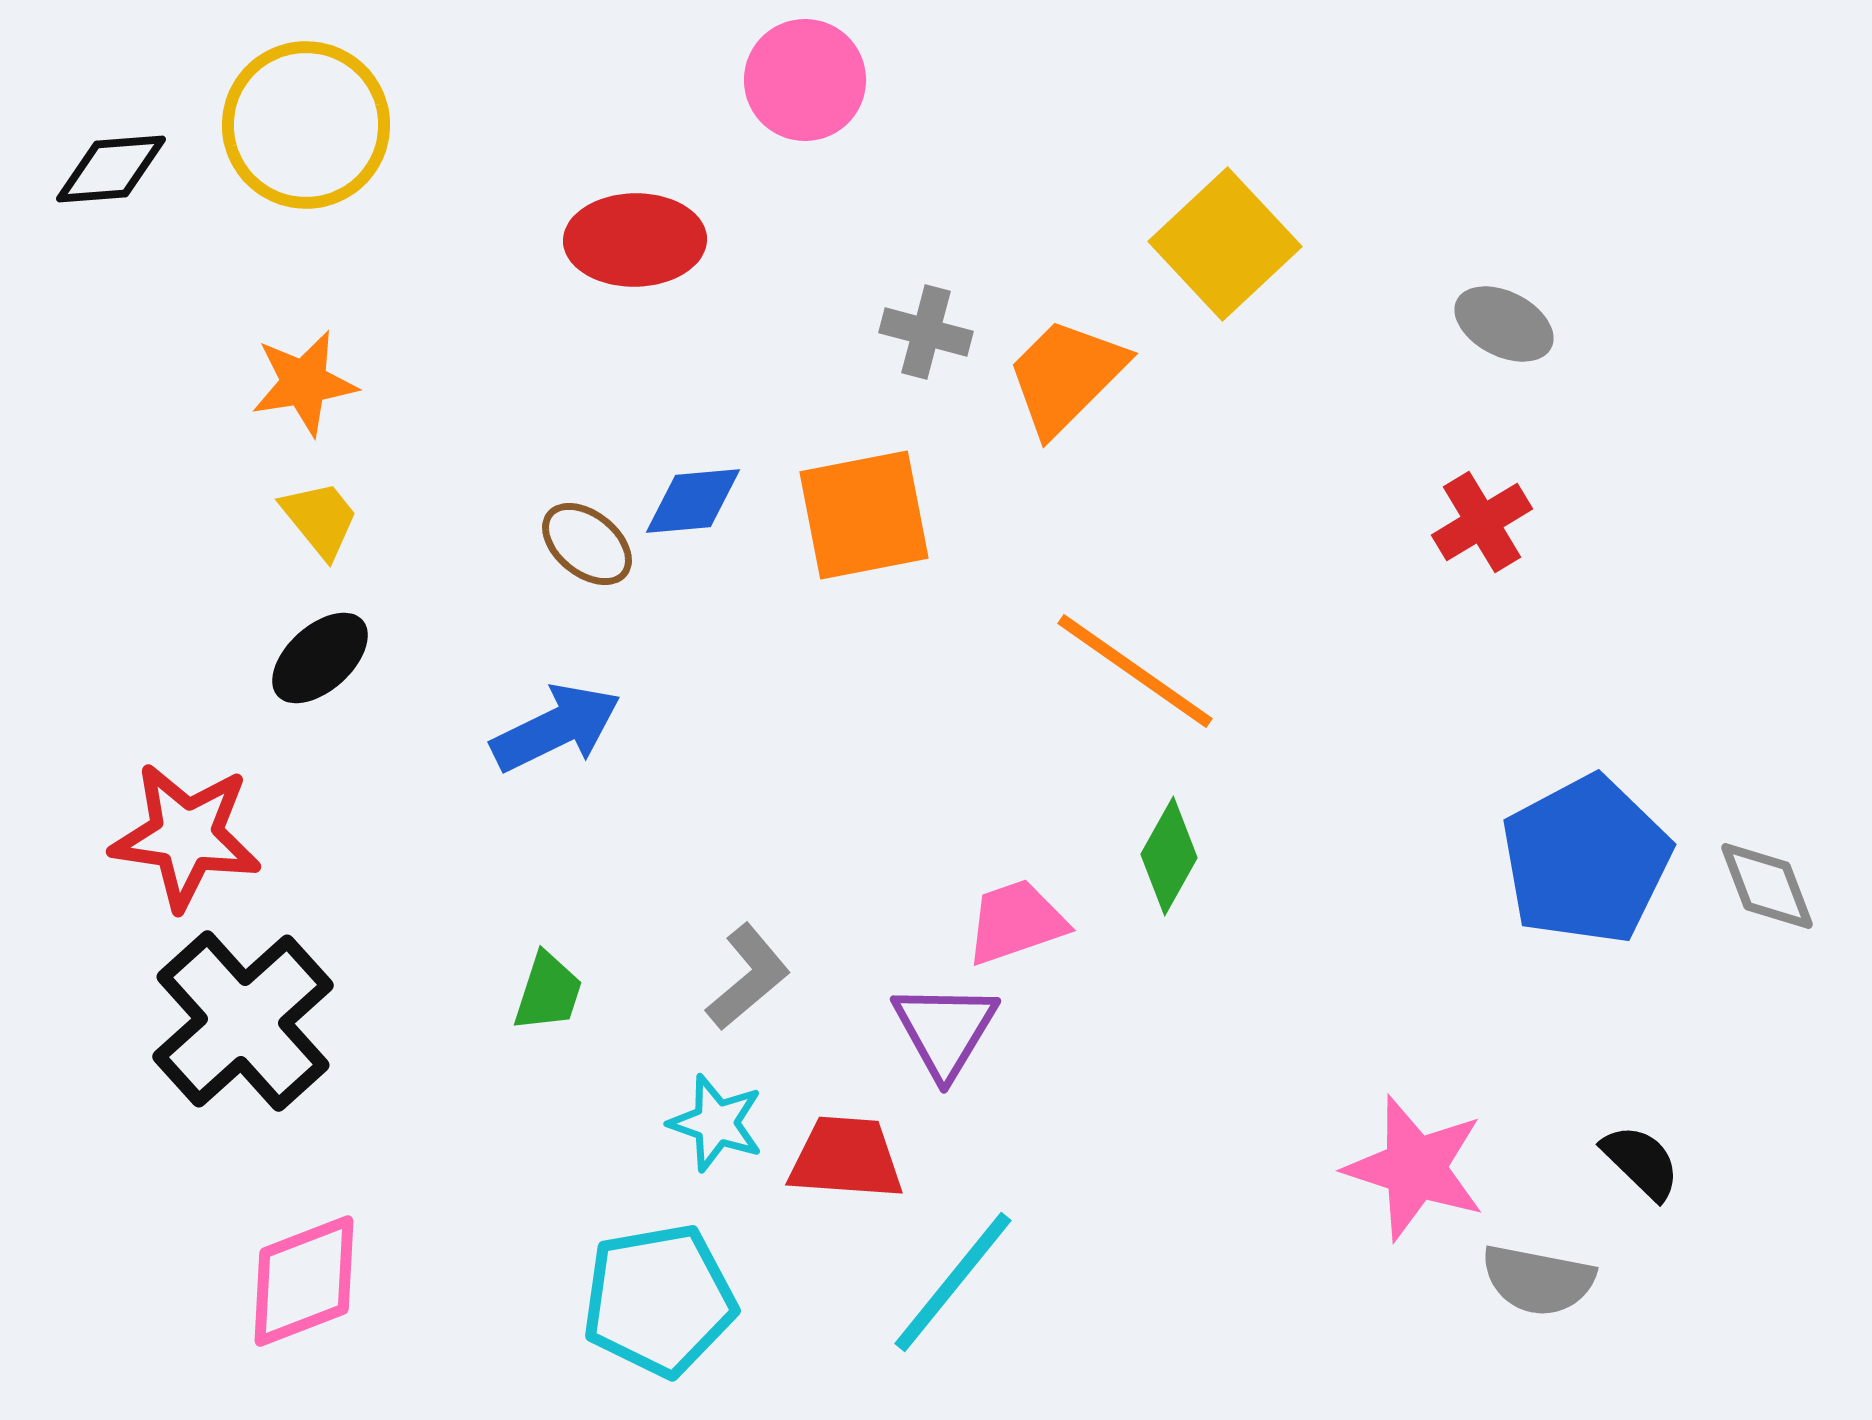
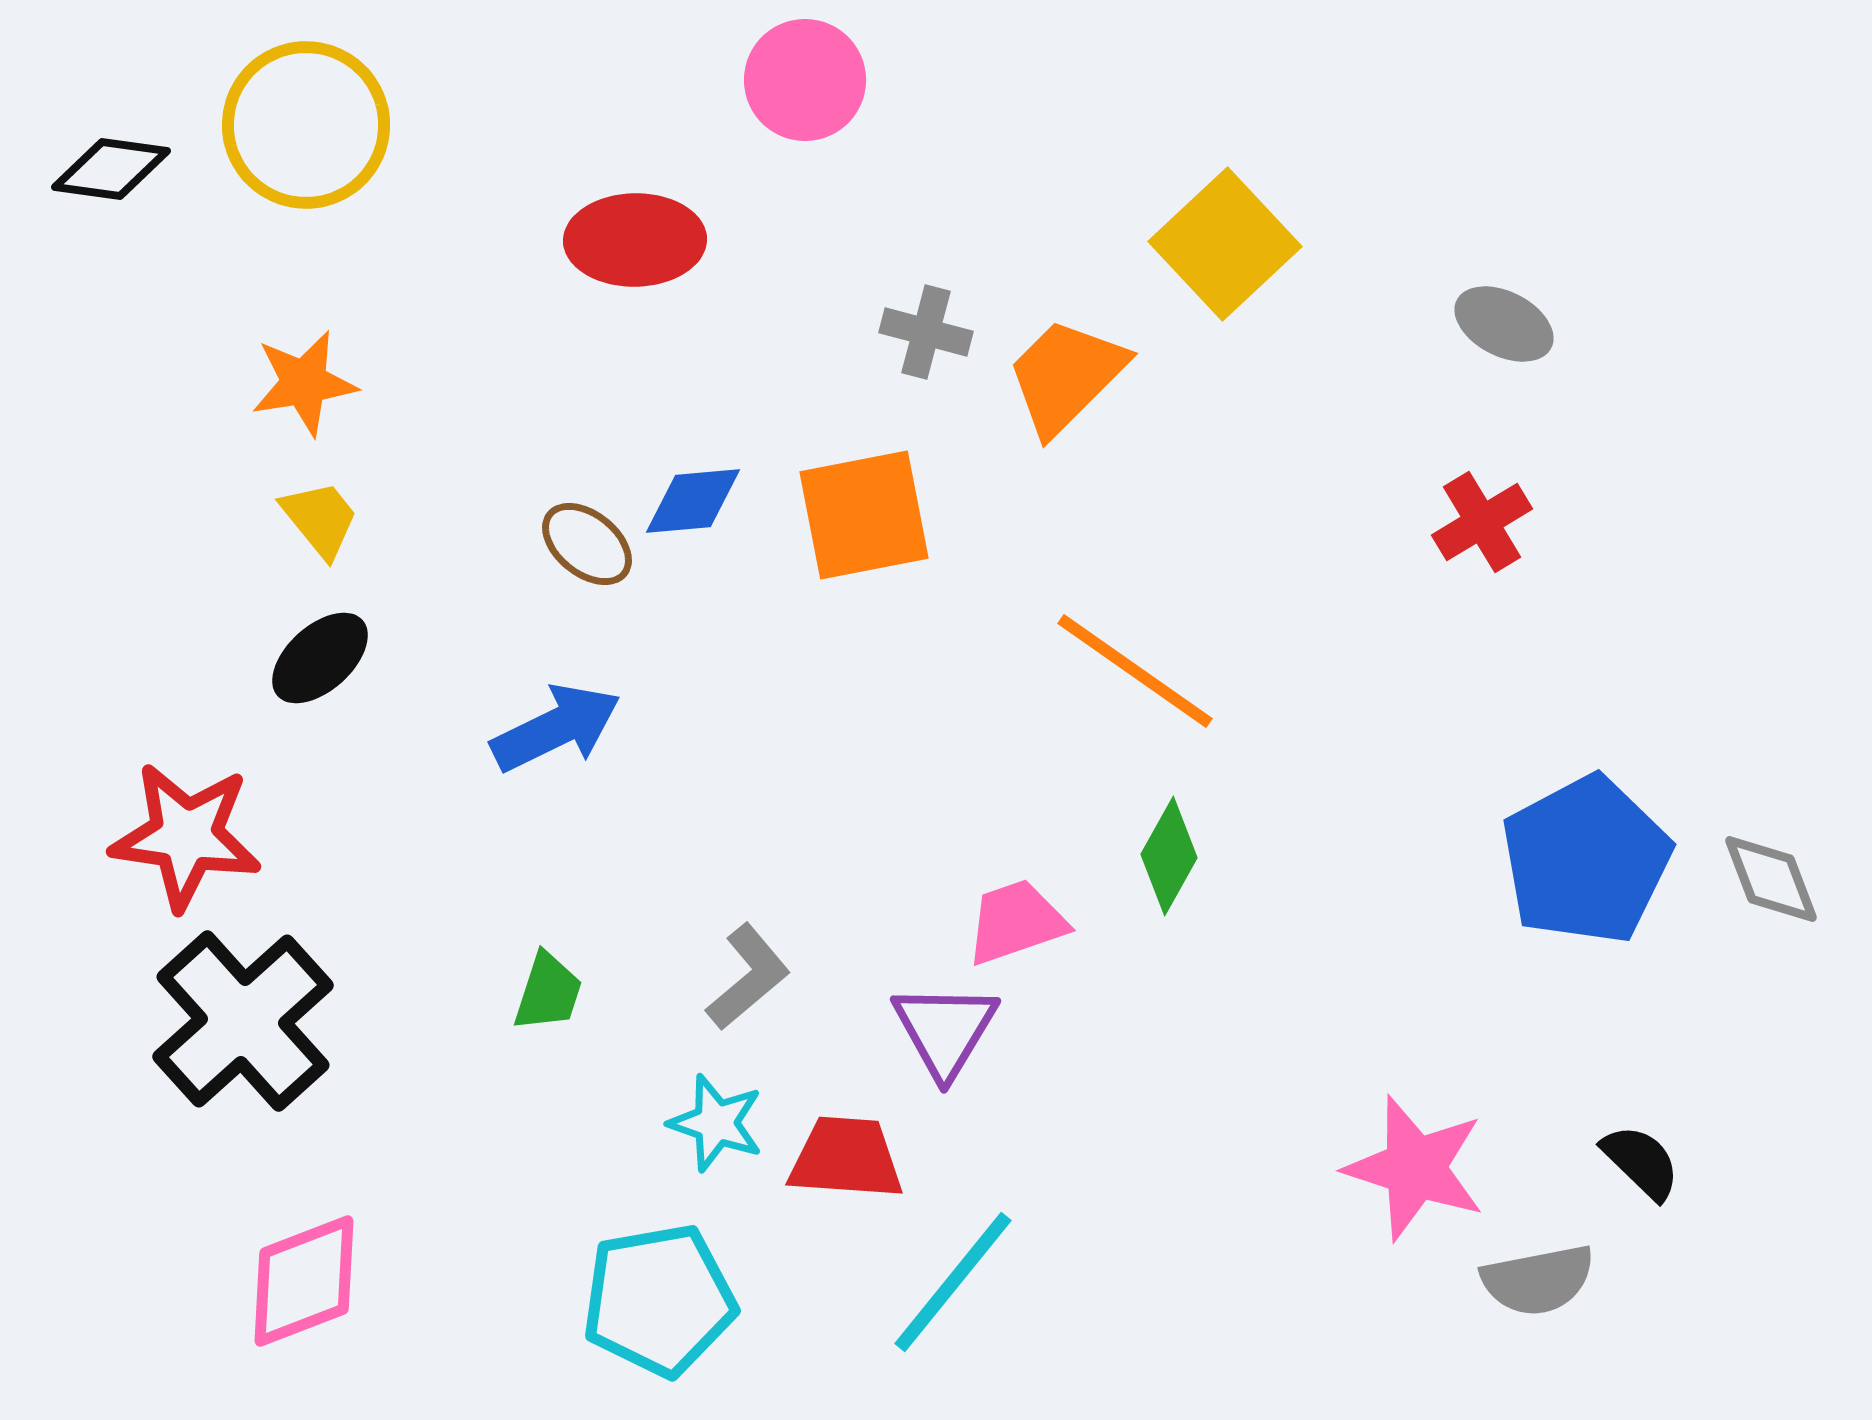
black diamond: rotated 12 degrees clockwise
gray diamond: moved 4 px right, 7 px up
gray semicircle: rotated 22 degrees counterclockwise
